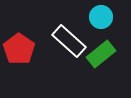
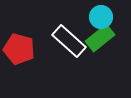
red pentagon: rotated 20 degrees counterclockwise
green rectangle: moved 1 px left, 16 px up
